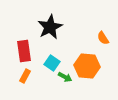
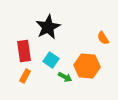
black star: moved 2 px left
cyan square: moved 1 px left, 3 px up
